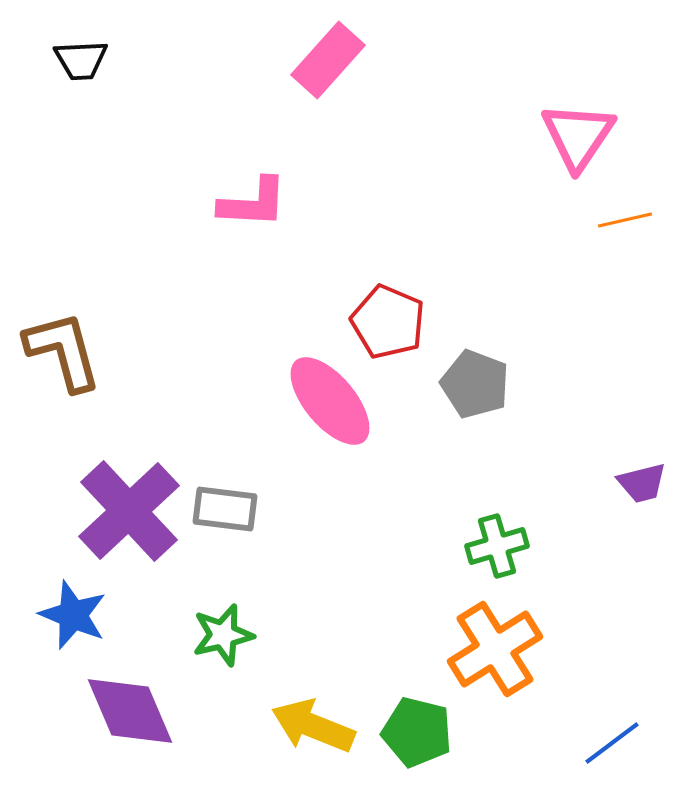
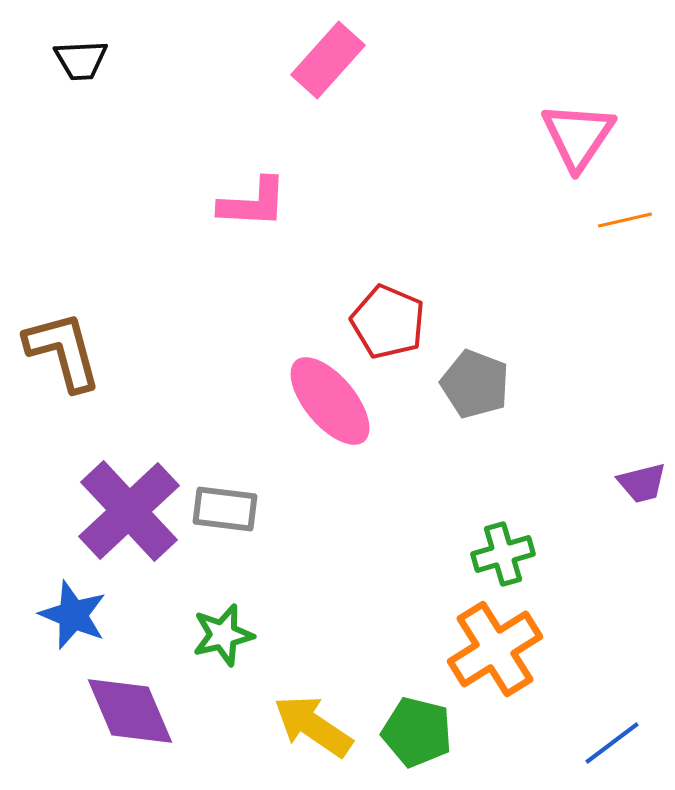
green cross: moved 6 px right, 8 px down
yellow arrow: rotated 12 degrees clockwise
